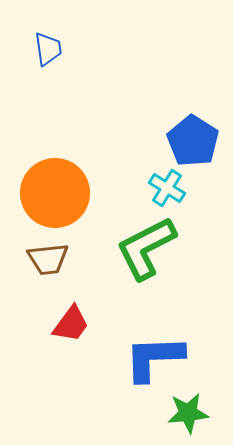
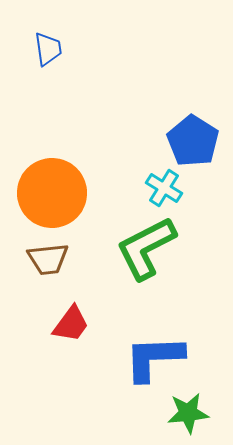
cyan cross: moved 3 px left
orange circle: moved 3 px left
